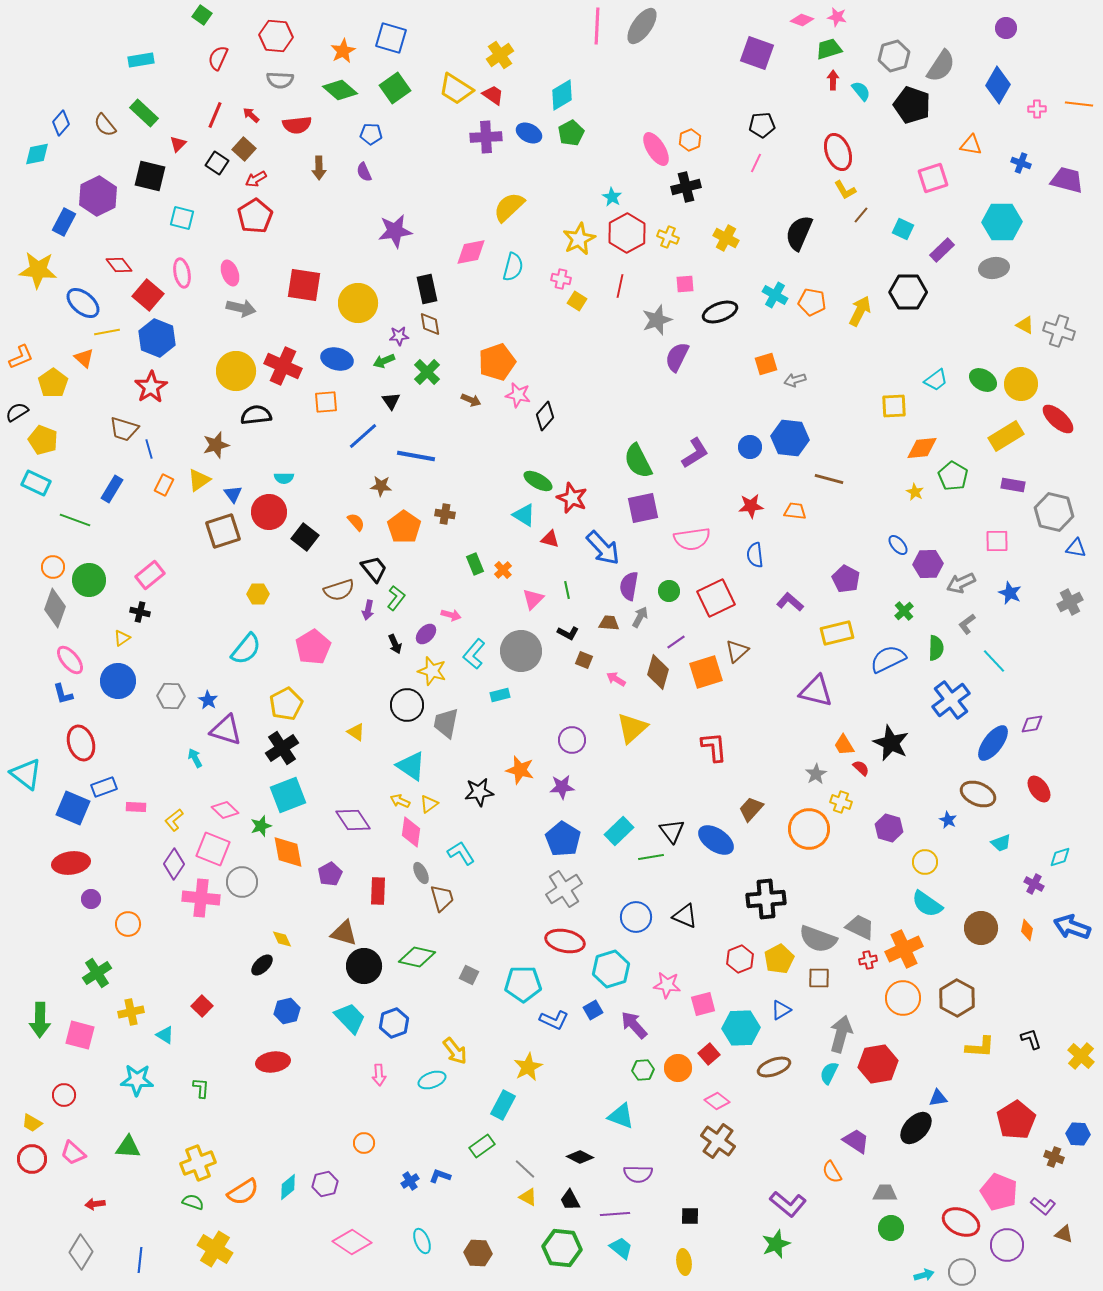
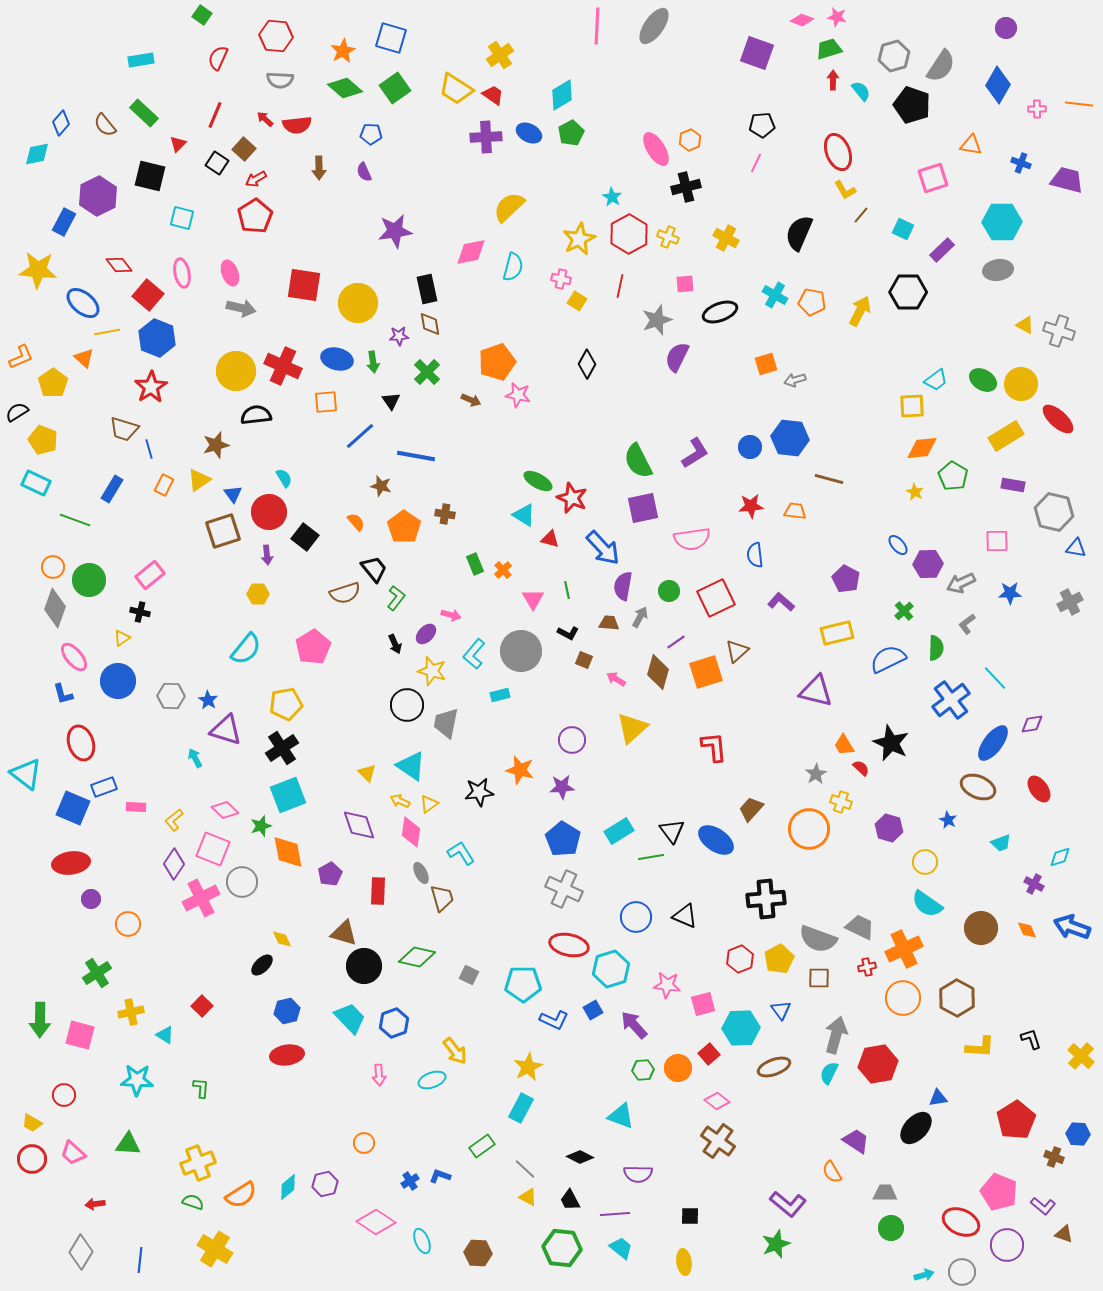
gray ellipse at (642, 26): moved 12 px right
green diamond at (340, 90): moved 5 px right, 2 px up
red arrow at (251, 115): moved 14 px right, 4 px down
red hexagon at (627, 233): moved 2 px right, 1 px down
gray ellipse at (994, 268): moved 4 px right, 2 px down
green arrow at (384, 361): moved 11 px left, 1 px down; rotated 75 degrees counterclockwise
yellow square at (894, 406): moved 18 px right
black diamond at (545, 416): moved 42 px right, 52 px up; rotated 12 degrees counterclockwise
blue line at (363, 436): moved 3 px left
cyan semicircle at (284, 478): rotated 120 degrees counterclockwise
brown star at (381, 486): rotated 10 degrees clockwise
purple semicircle at (629, 586): moved 6 px left
brown semicircle at (339, 590): moved 6 px right, 3 px down
blue star at (1010, 593): rotated 25 degrees counterclockwise
pink triangle at (533, 599): rotated 15 degrees counterclockwise
purple L-shape at (790, 602): moved 9 px left
purple arrow at (368, 610): moved 101 px left, 55 px up; rotated 18 degrees counterclockwise
pink ellipse at (70, 660): moved 4 px right, 3 px up
cyan line at (994, 661): moved 1 px right, 17 px down
yellow pentagon at (286, 704): rotated 16 degrees clockwise
yellow triangle at (356, 732): moved 11 px right, 41 px down; rotated 12 degrees clockwise
brown ellipse at (978, 794): moved 7 px up
purple diamond at (353, 820): moved 6 px right, 5 px down; rotated 15 degrees clockwise
cyan rectangle at (619, 831): rotated 12 degrees clockwise
gray cross at (564, 889): rotated 33 degrees counterclockwise
pink cross at (201, 898): rotated 33 degrees counterclockwise
orange diamond at (1027, 930): rotated 35 degrees counterclockwise
red ellipse at (565, 941): moved 4 px right, 4 px down
red cross at (868, 960): moved 1 px left, 7 px down
blue triangle at (781, 1010): rotated 35 degrees counterclockwise
gray arrow at (841, 1034): moved 5 px left, 1 px down
red ellipse at (273, 1062): moved 14 px right, 7 px up
cyan rectangle at (503, 1105): moved 18 px right, 3 px down
green triangle at (128, 1147): moved 3 px up
orange semicircle at (243, 1192): moved 2 px left, 3 px down
pink diamond at (352, 1242): moved 24 px right, 20 px up
